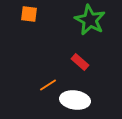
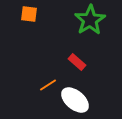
green star: rotated 12 degrees clockwise
red rectangle: moved 3 px left
white ellipse: rotated 32 degrees clockwise
